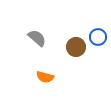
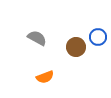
gray semicircle: rotated 12 degrees counterclockwise
orange semicircle: rotated 36 degrees counterclockwise
